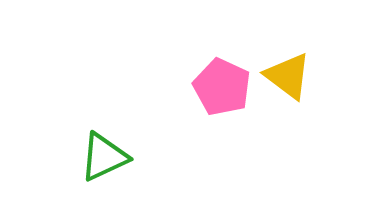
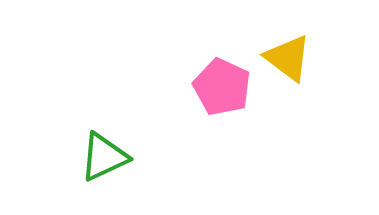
yellow triangle: moved 18 px up
